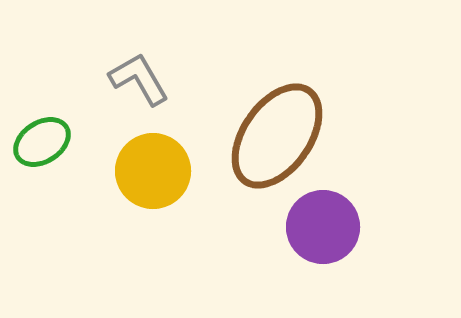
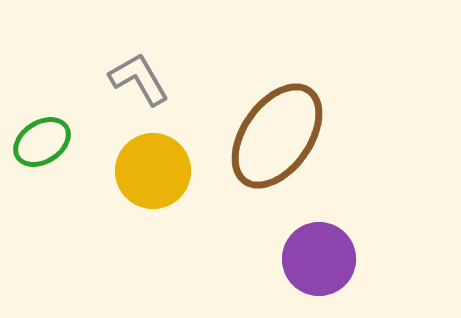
purple circle: moved 4 px left, 32 px down
